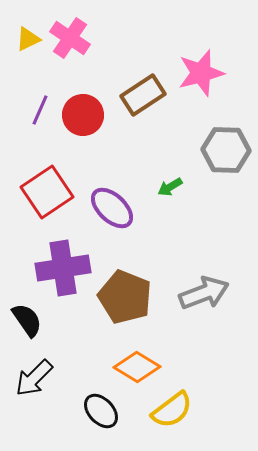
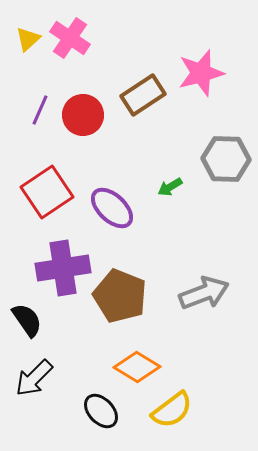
yellow triangle: rotated 16 degrees counterclockwise
gray hexagon: moved 9 px down
brown pentagon: moved 5 px left, 1 px up
